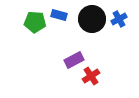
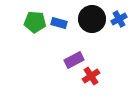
blue rectangle: moved 8 px down
